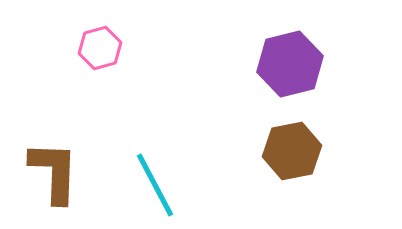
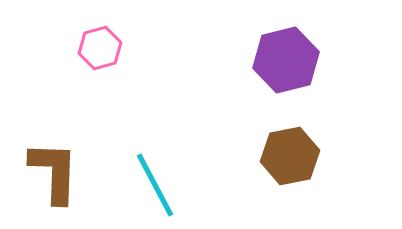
purple hexagon: moved 4 px left, 4 px up
brown hexagon: moved 2 px left, 5 px down
